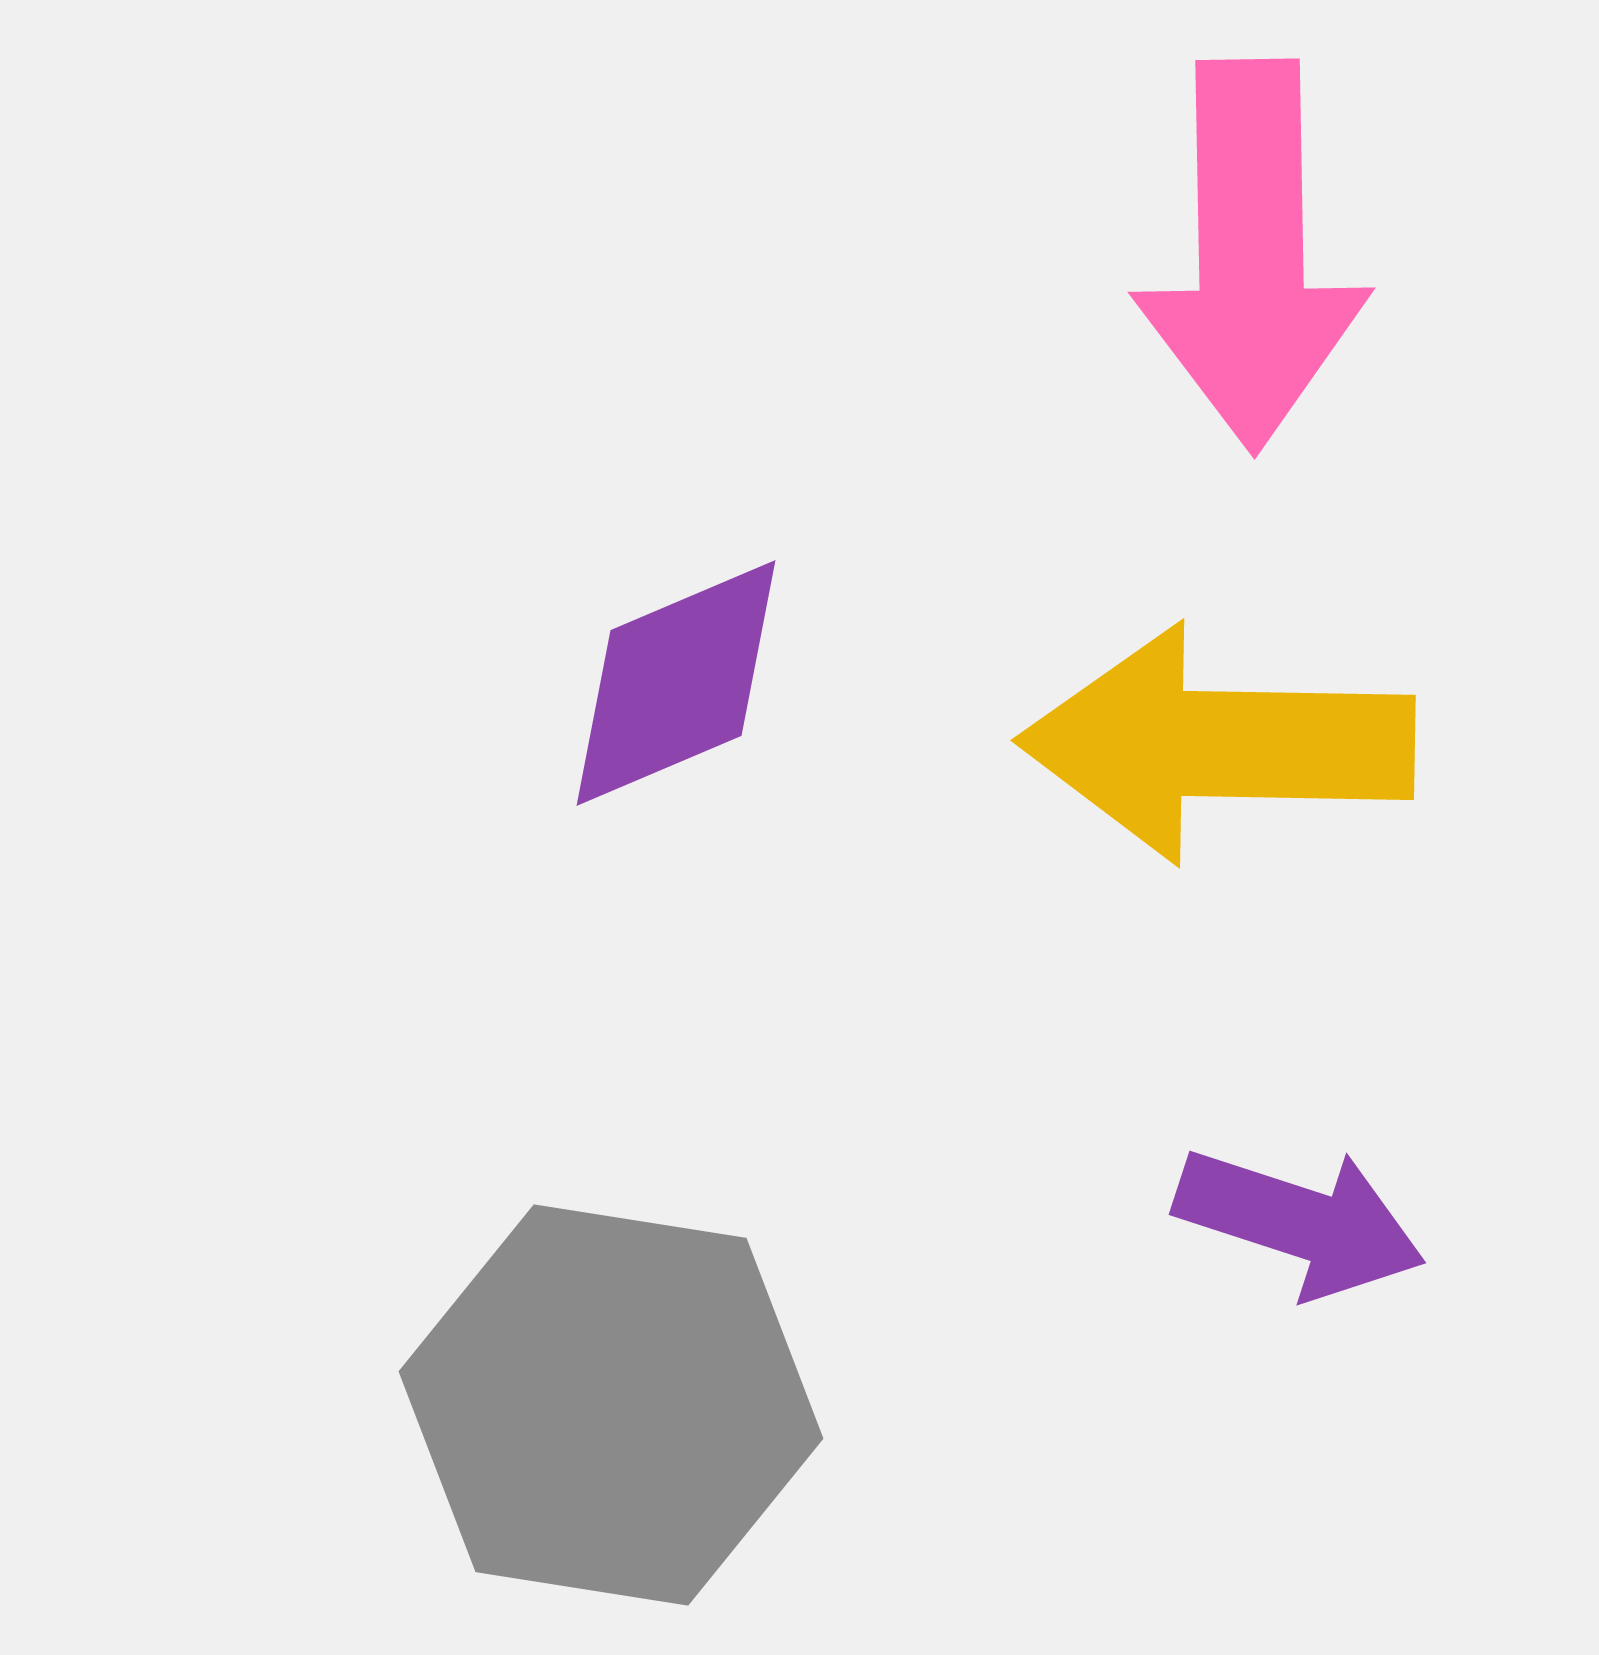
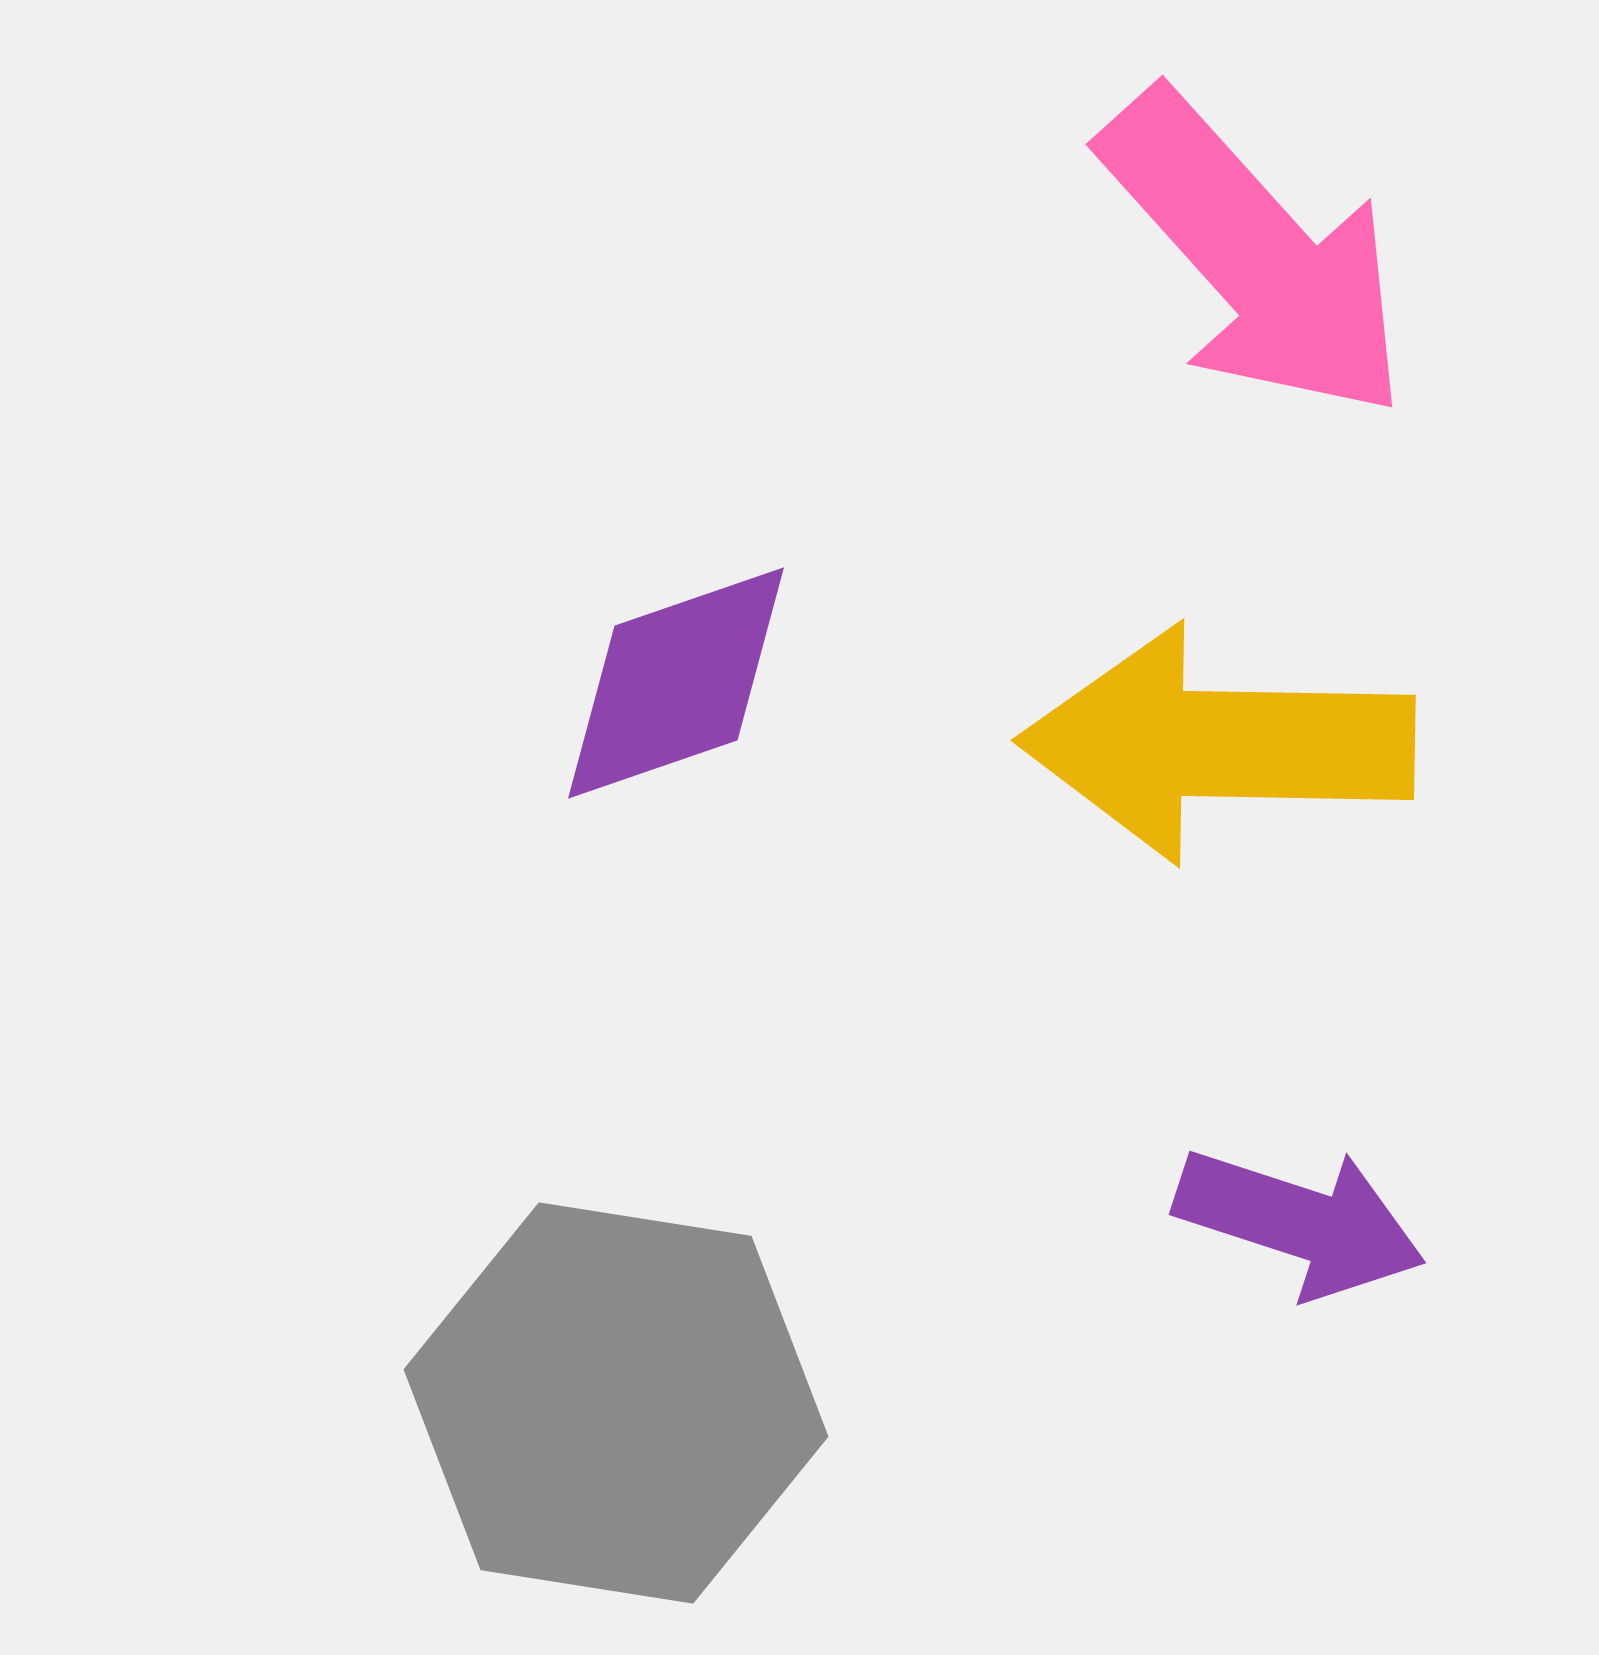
pink arrow: moved 4 px right; rotated 41 degrees counterclockwise
purple diamond: rotated 4 degrees clockwise
gray hexagon: moved 5 px right, 2 px up
